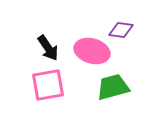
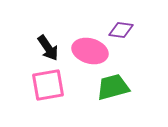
pink ellipse: moved 2 px left
